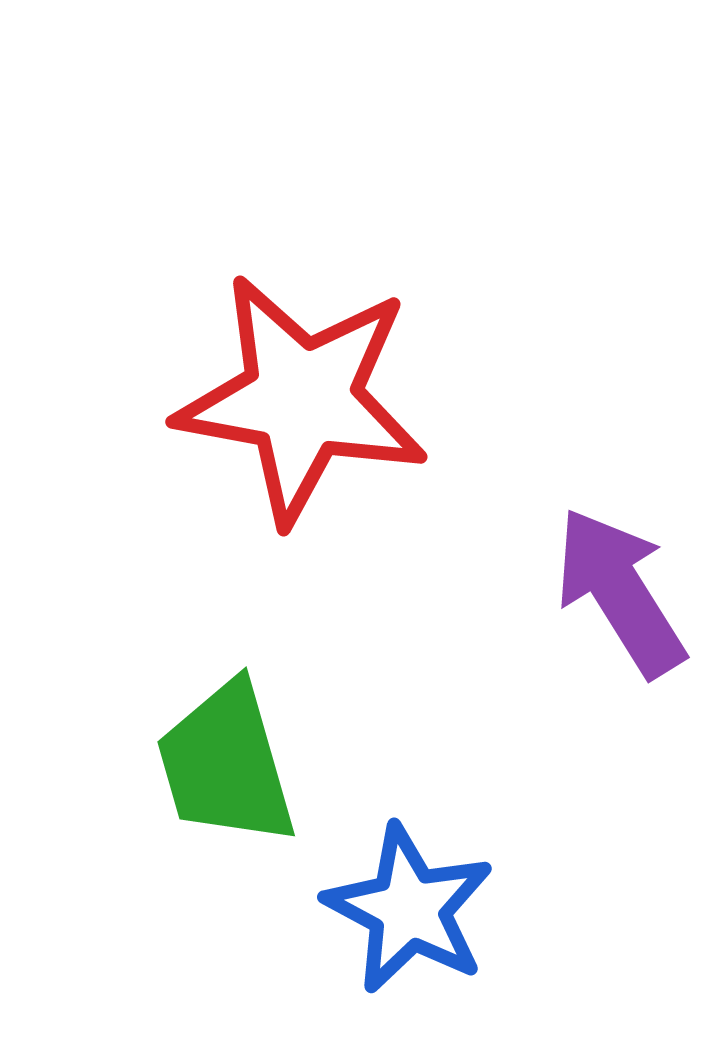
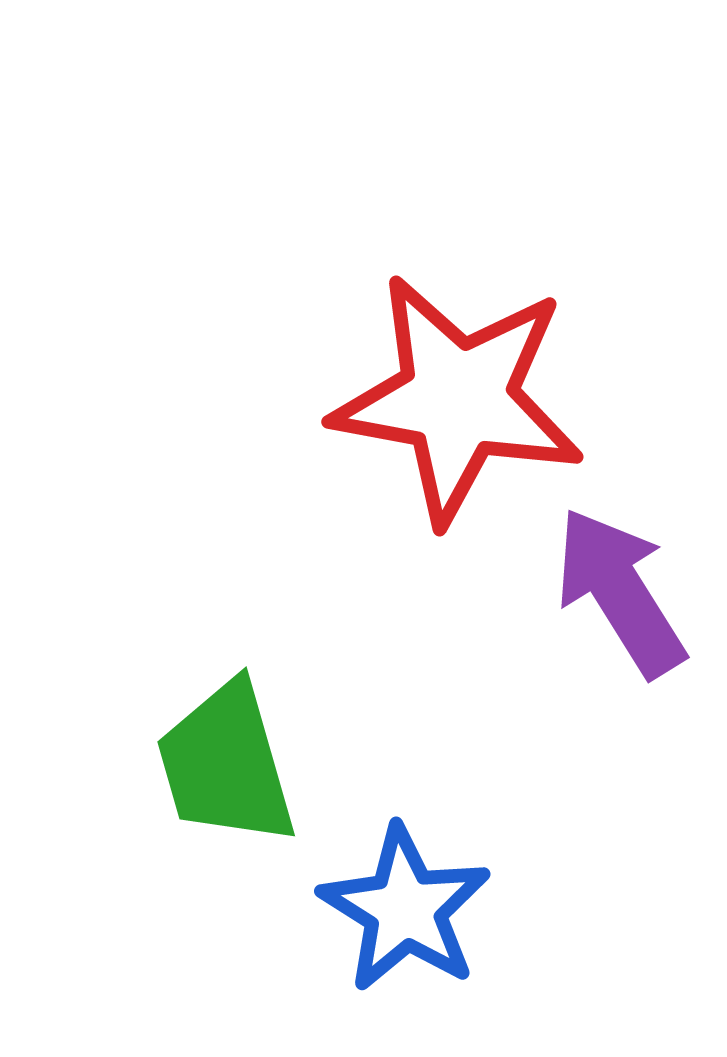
red star: moved 156 px right
blue star: moved 4 px left; rotated 4 degrees clockwise
